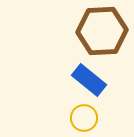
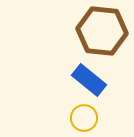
brown hexagon: rotated 9 degrees clockwise
